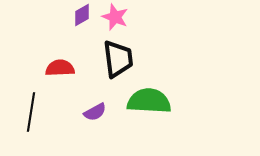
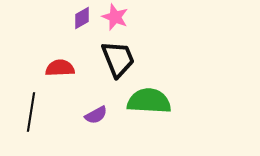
purple diamond: moved 3 px down
black trapezoid: rotated 15 degrees counterclockwise
purple semicircle: moved 1 px right, 3 px down
